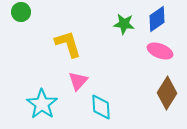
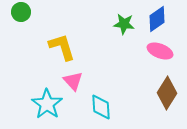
yellow L-shape: moved 6 px left, 3 px down
pink triangle: moved 5 px left; rotated 25 degrees counterclockwise
cyan star: moved 5 px right
